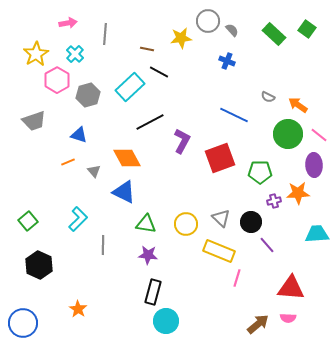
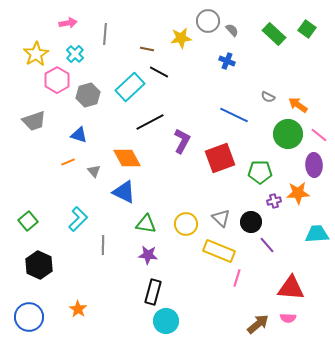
blue circle at (23, 323): moved 6 px right, 6 px up
